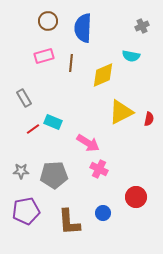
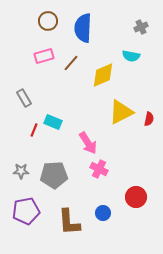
gray cross: moved 1 px left, 1 px down
brown line: rotated 36 degrees clockwise
red line: moved 1 px right, 1 px down; rotated 32 degrees counterclockwise
pink arrow: rotated 25 degrees clockwise
